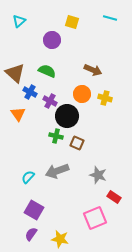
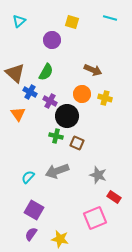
green semicircle: moved 1 px left, 1 px down; rotated 96 degrees clockwise
